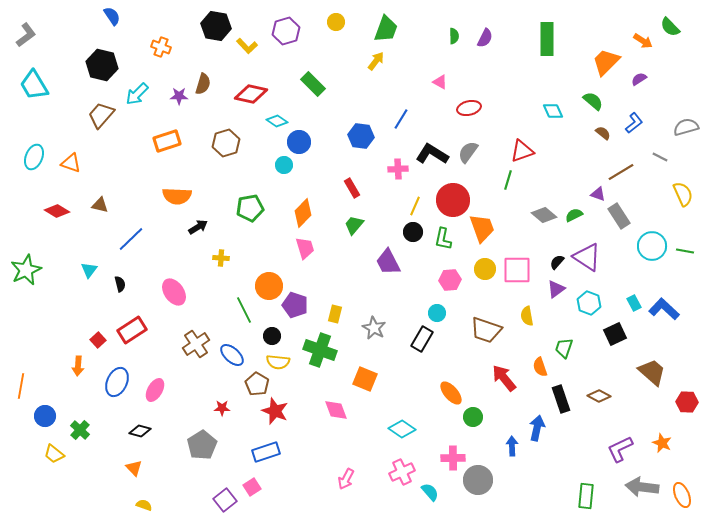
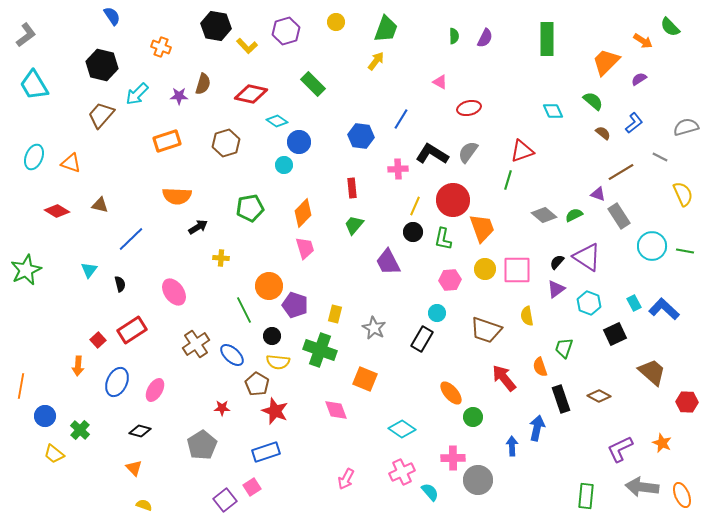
red rectangle at (352, 188): rotated 24 degrees clockwise
